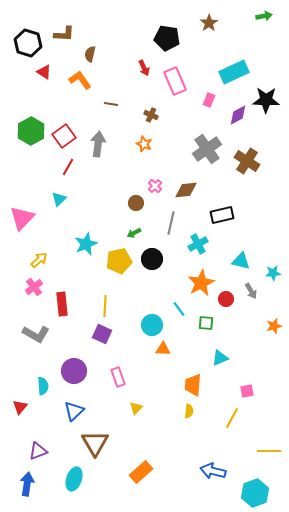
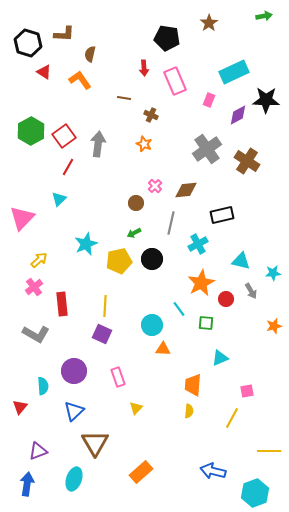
red arrow at (144, 68): rotated 21 degrees clockwise
brown line at (111, 104): moved 13 px right, 6 px up
